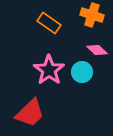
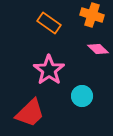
pink diamond: moved 1 px right, 1 px up
cyan circle: moved 24 px down
